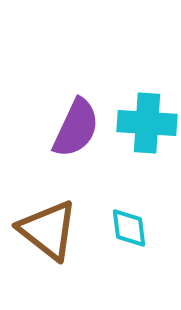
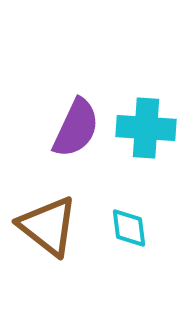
cyan cross: moved 1 px left, 5 px down
brown triangle: moved 4 px up
